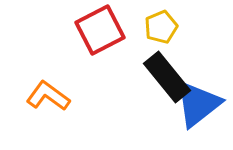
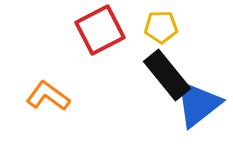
yellow pentagon: rotated 20 degrees clockwise
black rectangle: moved 2 px up
